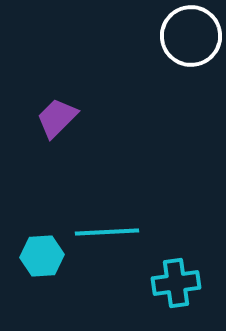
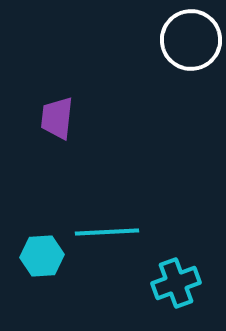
white circle: moved 4 px down
purple trapezoid: rotated 39 degrees counterclockwise
cyan cross: rotated 12 degrees counterclockwise
